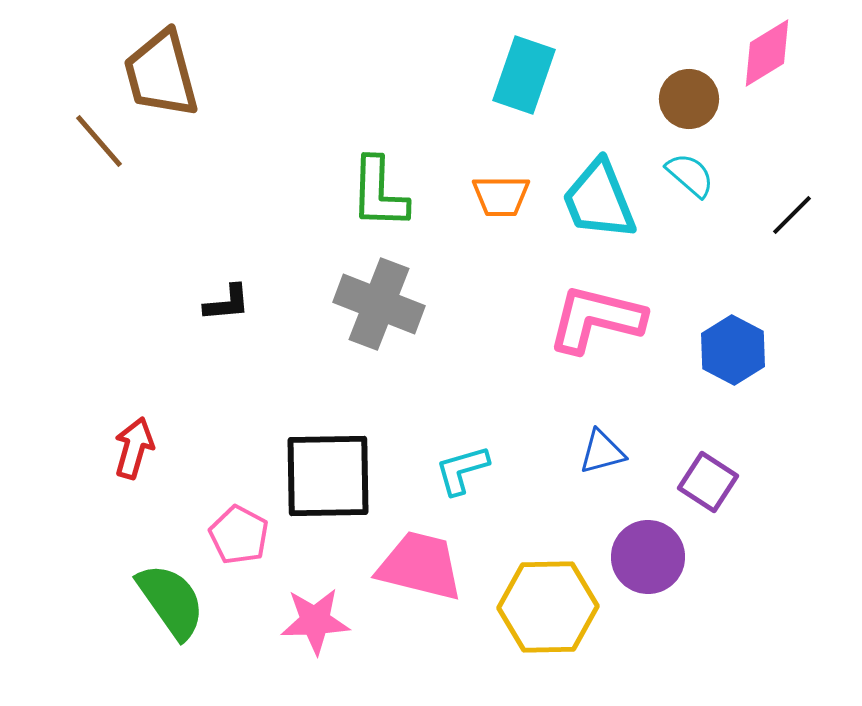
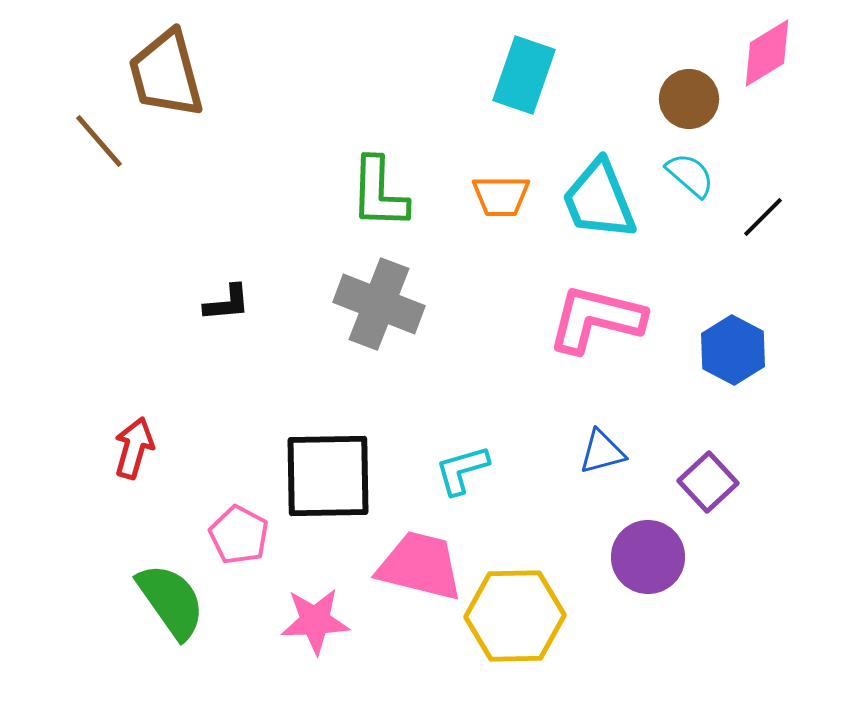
brown trapezoid: moved 5 px right
black line: moved 29 px left, 2 px down
purple square: rotated 14 degrees clockwise
yellow hexagon: moved 33 px left, 9 px down
